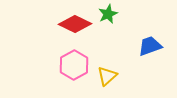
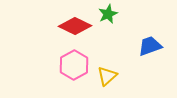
red diamond: moved 2 px down
